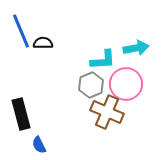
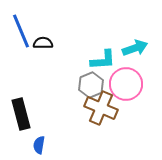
cyan arrow: moved 1 px left; rotated 10 degrees counterclockwise
brown cross: moved 6 px left, 4 px up
blue semicircle: rotated 36 degrees clockwise
